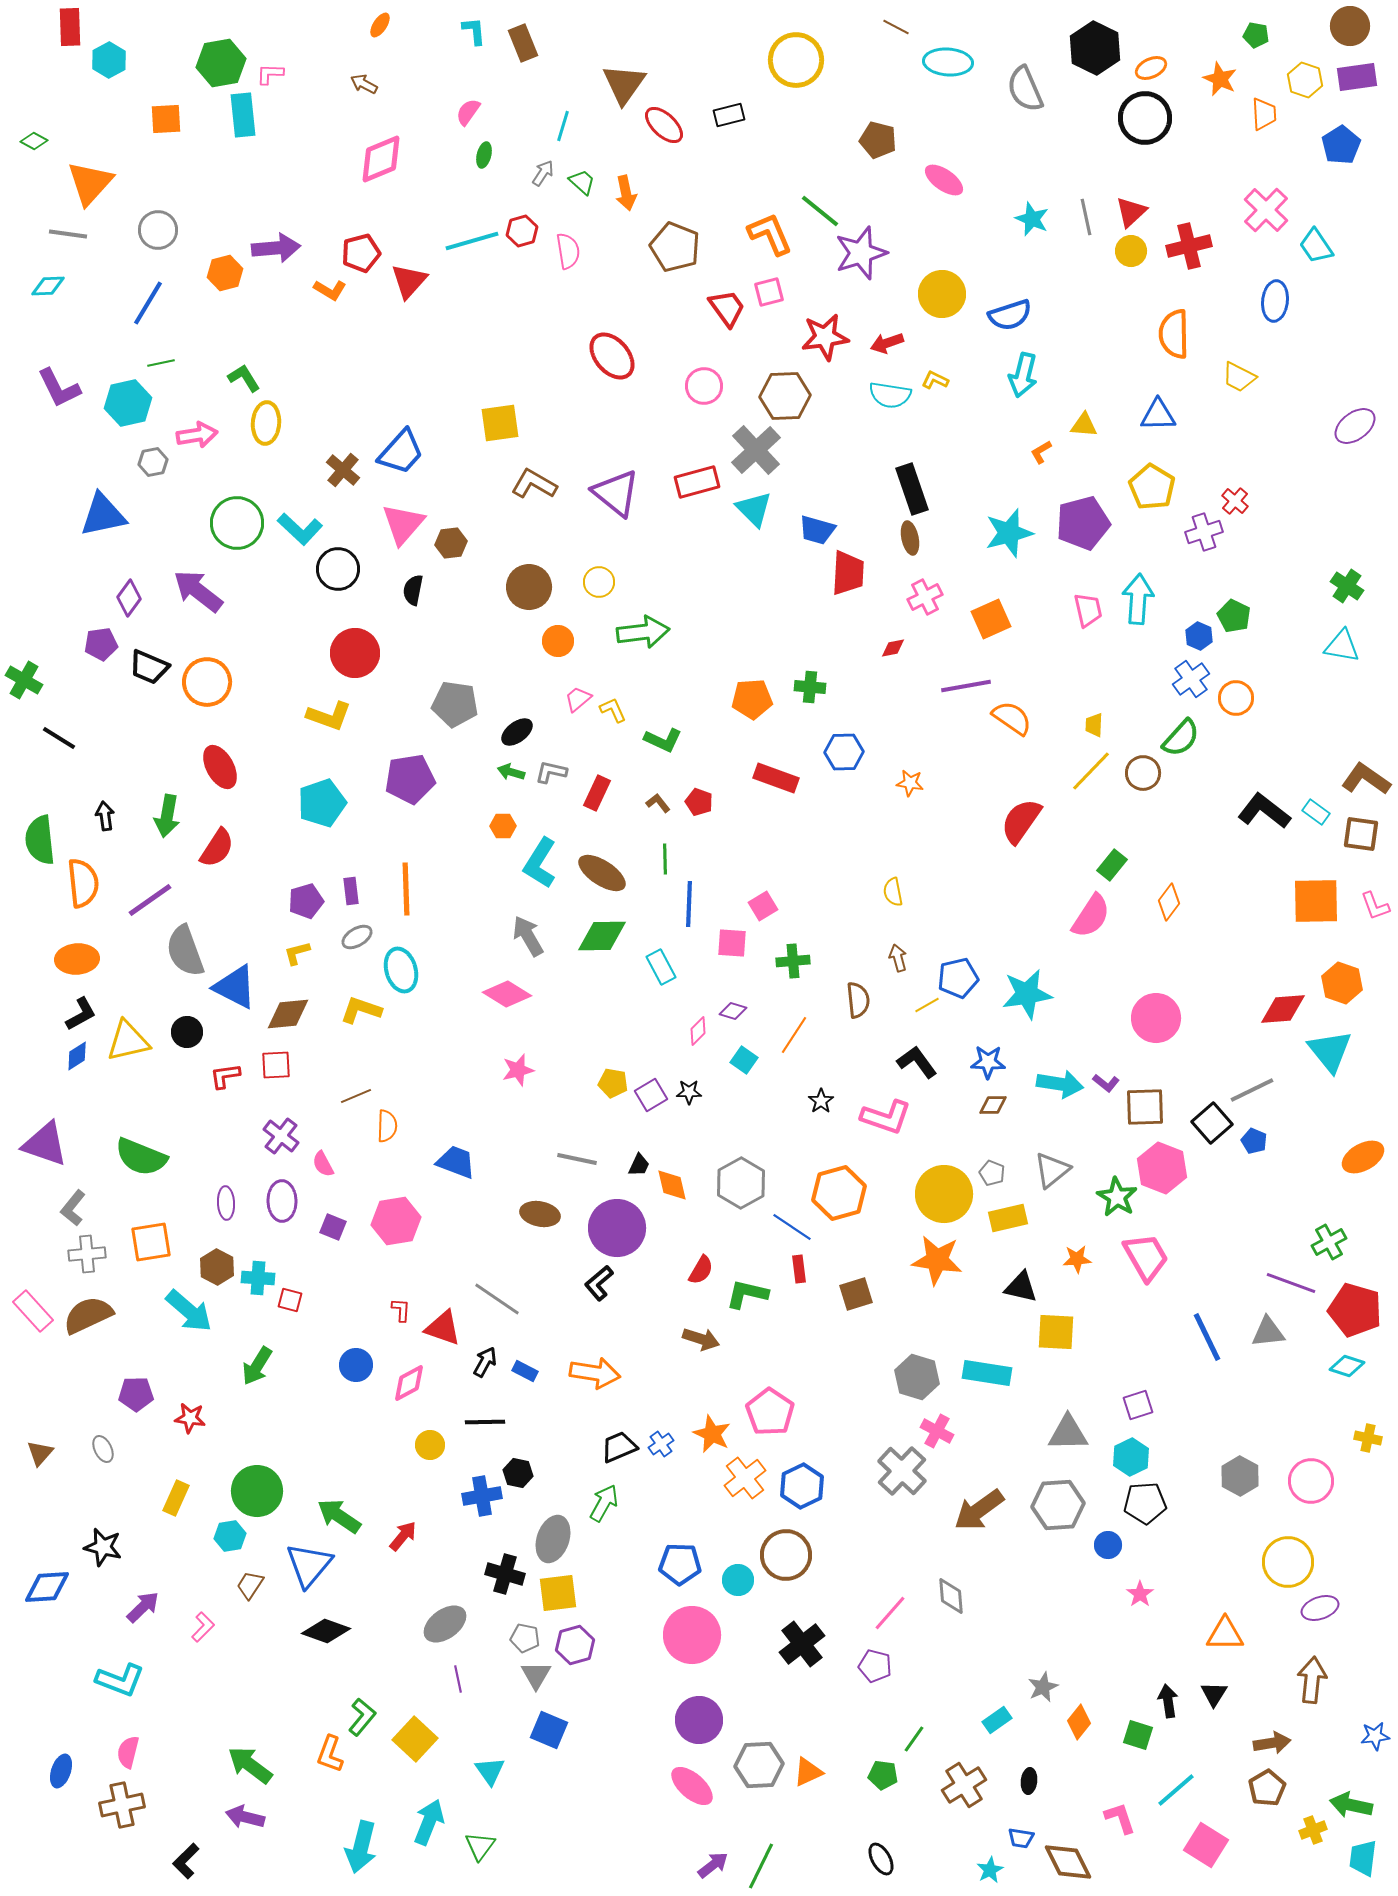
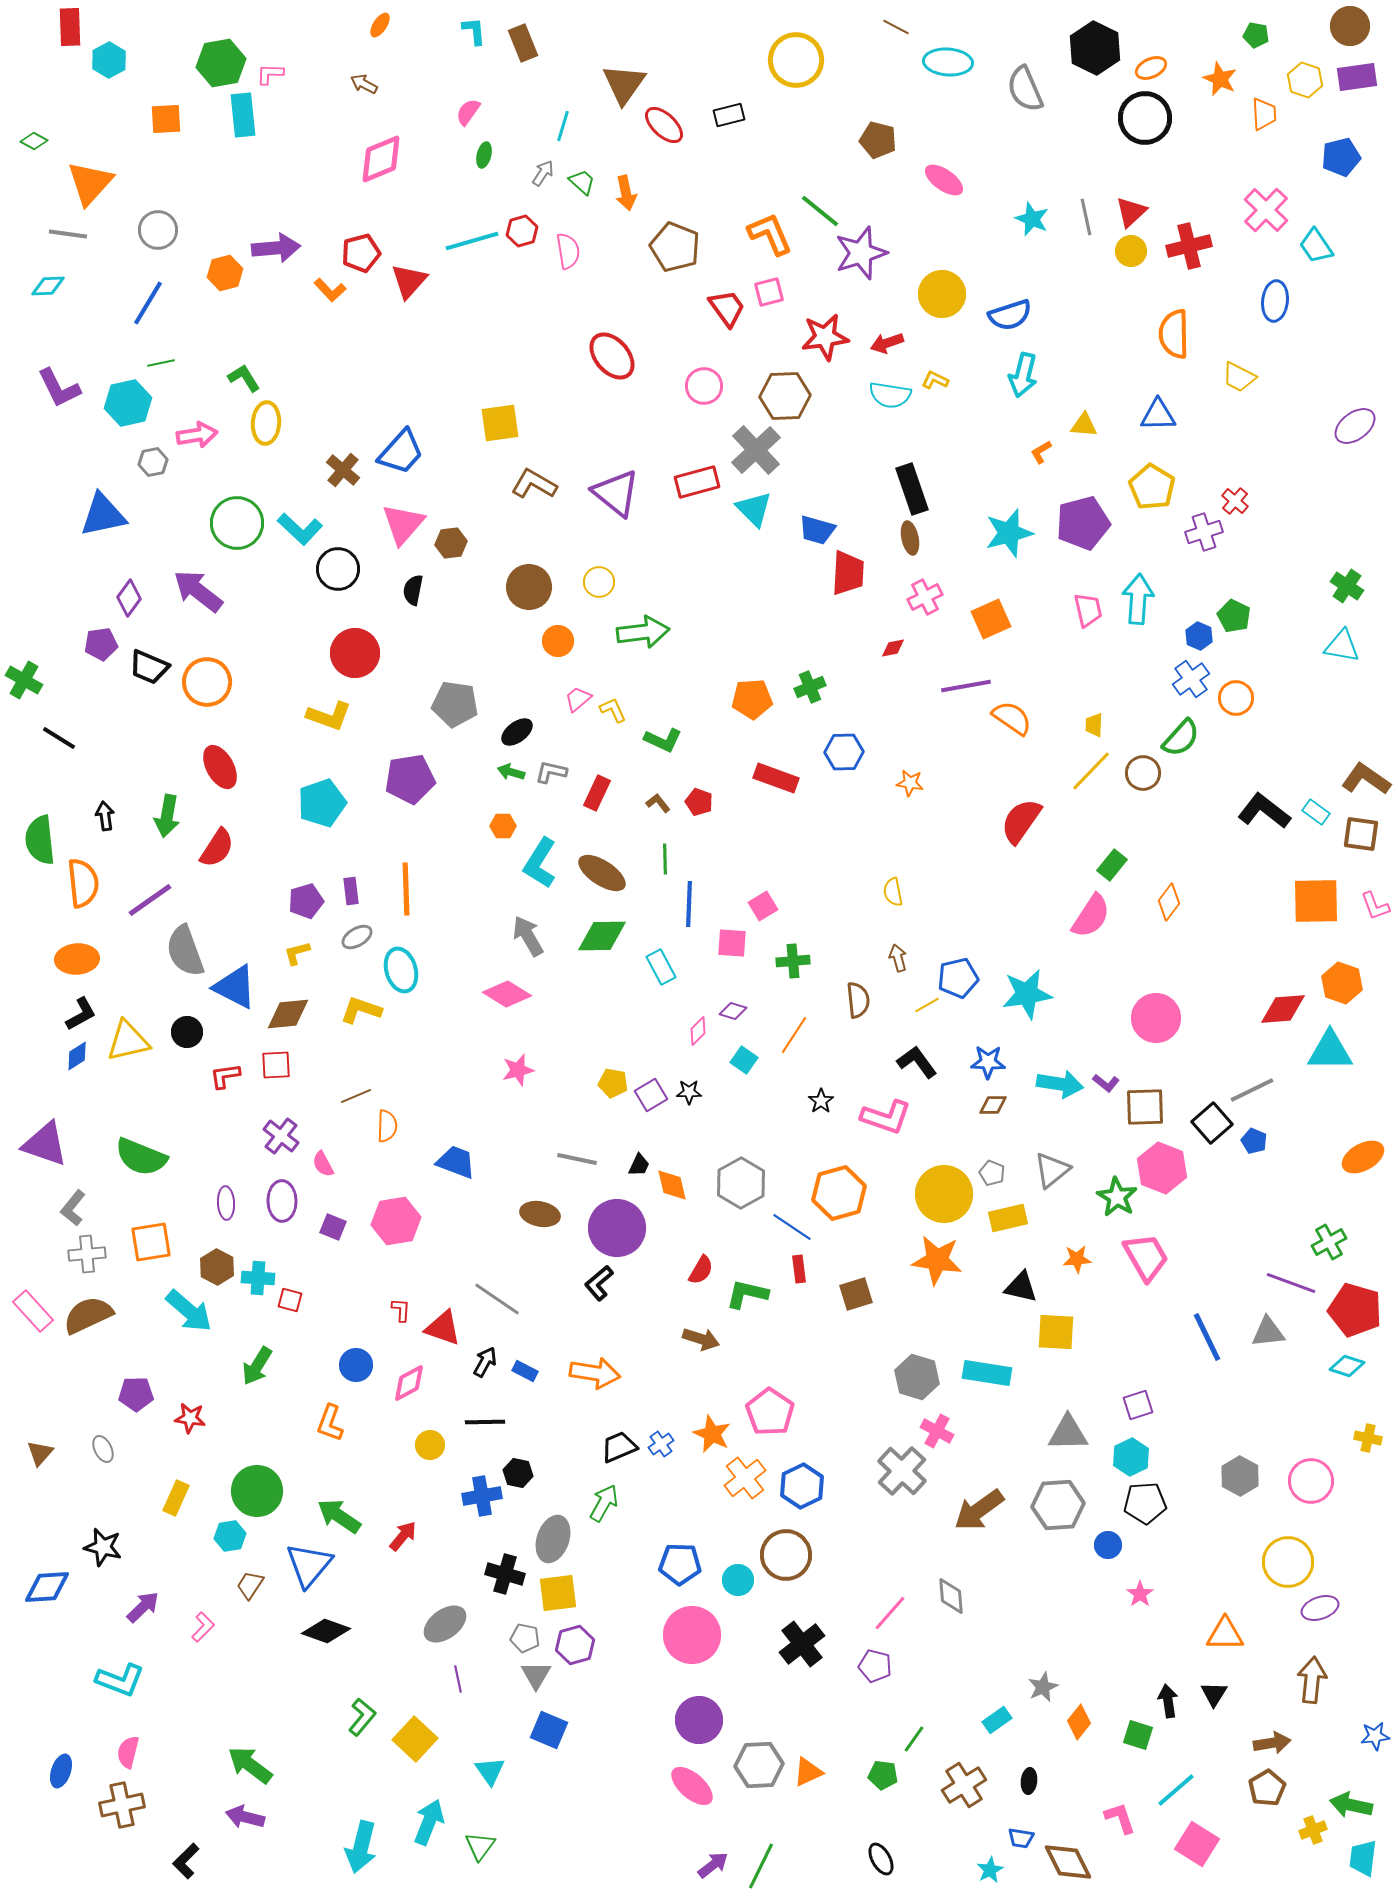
blue pentagon at (1341, 145): moved 12 px down; rotated 18 degrees clockwise
orange L-shape at (330, 290): rotated 16 degrees clockwise
green cross at (810, 687): rotated 28 degrees counterclockwise
cyan triangle at (1330, 1051): rotated 51 degrees counterclockwise
orange L-shape at (330, 1754): moved 331 px up
pink square at (1206, 1845): moved 9 px left, 1 px up
